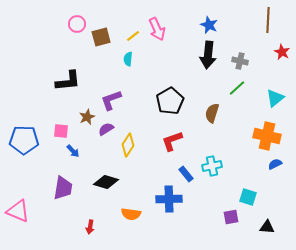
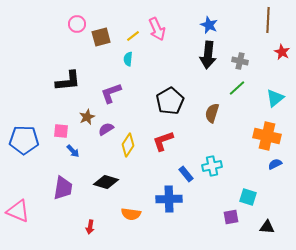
purple L-shape: moved 7 px up
red L-shape: moved 9 px left
